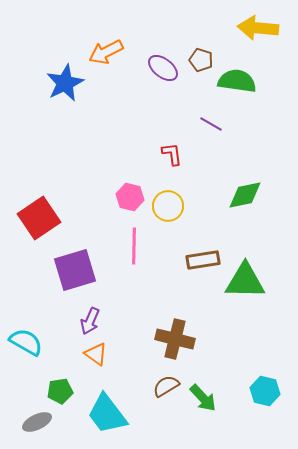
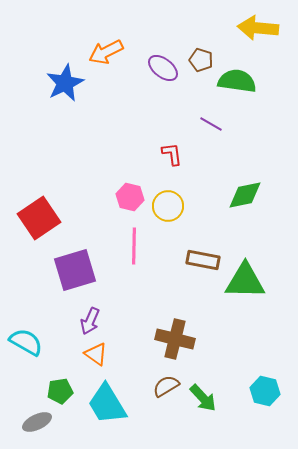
brown rectangle: rotated 20 degrees clockwise
cyan trapezoid: moved 10 px up; rotated 6 degrees clockwise
